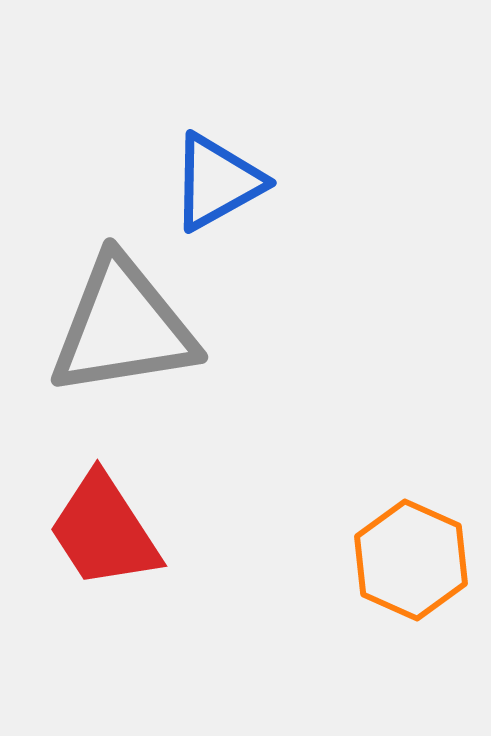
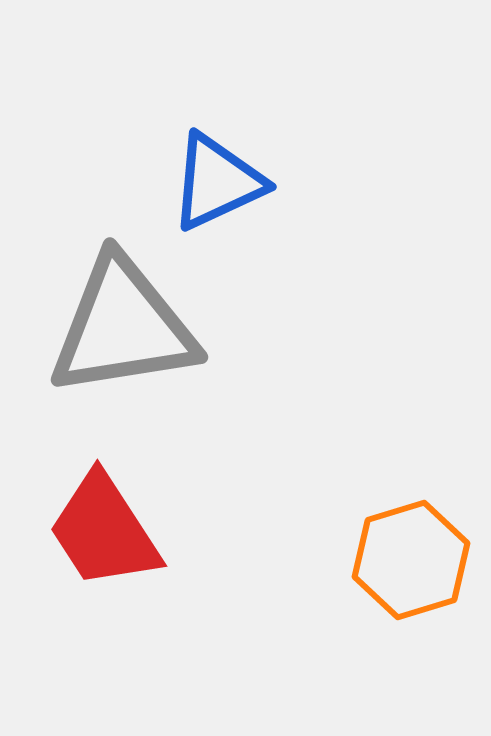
blue triangle: rotated 4 degrees clockwise
orange hexagon: rotated 19 degrees clockwise
